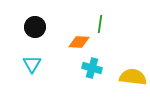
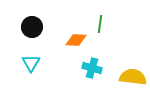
black circle: moved 3 px left
orange diamond: moved 3 px left, 2 px up
cyan triangle: moved 1 px left, 1 px up
